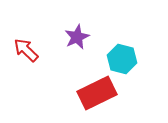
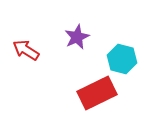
red arrow: rotated 12 degrees counterclockwise
